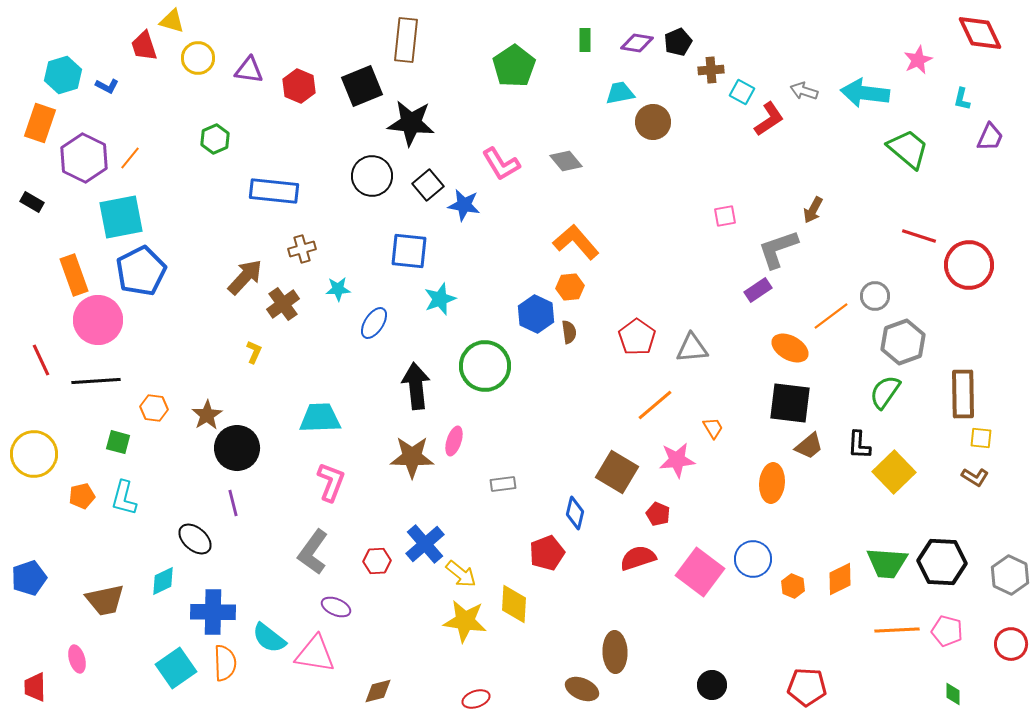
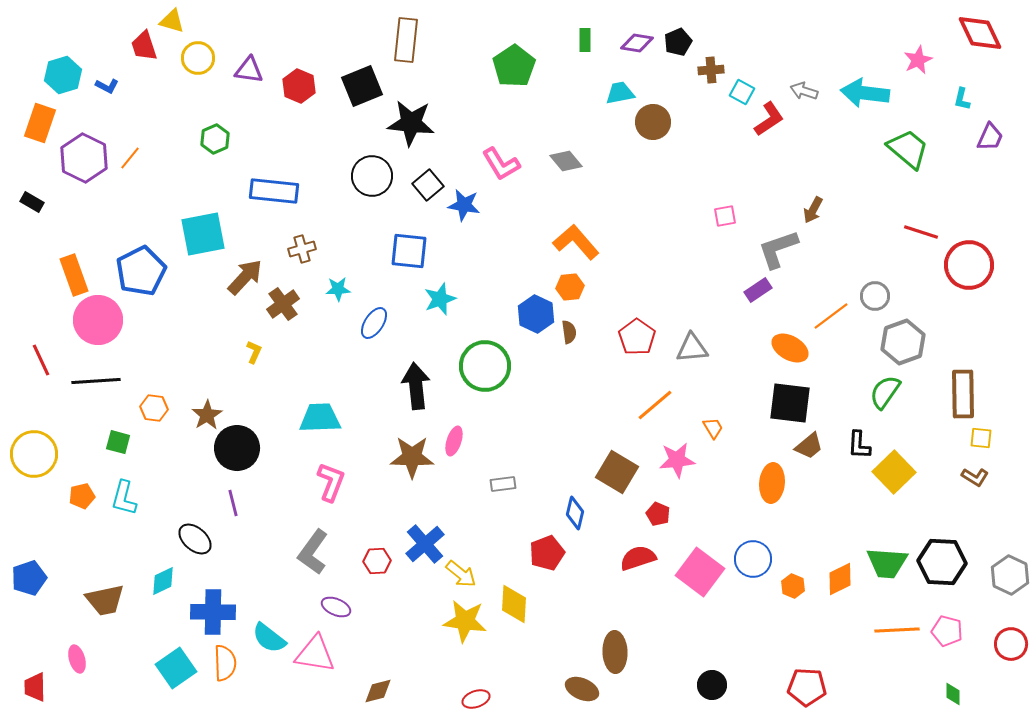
cyan square at (121, 217): moved 82 px right, 17 px down
red line at (919, 236): moved 2 px right, 4 px up
